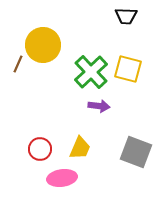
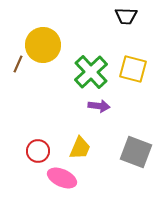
yellow square: moved 5 px right
red circle: moved 2 px left, 2 px down
pink ellipse: rotated 32 degrees clockwise
